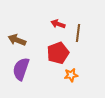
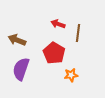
red pentagon: moved 4 px left; rotated 20 degrees counterclockwise
